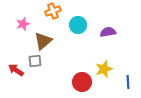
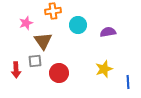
orange cross: rotated 14 degrees clockwise
pink star: moved 3 px right, 1 px up
brown triangle: rotated 24 degrees counterclockwise
red arrow: rotated 126 degrees counterclockwise
red circle: moved 23 px left, 9 px up
